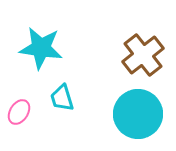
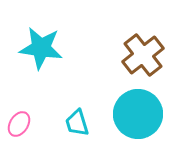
cyan trapezoid: moved 15 px right, 25 px down
pink ellipse: moved 12 px down
